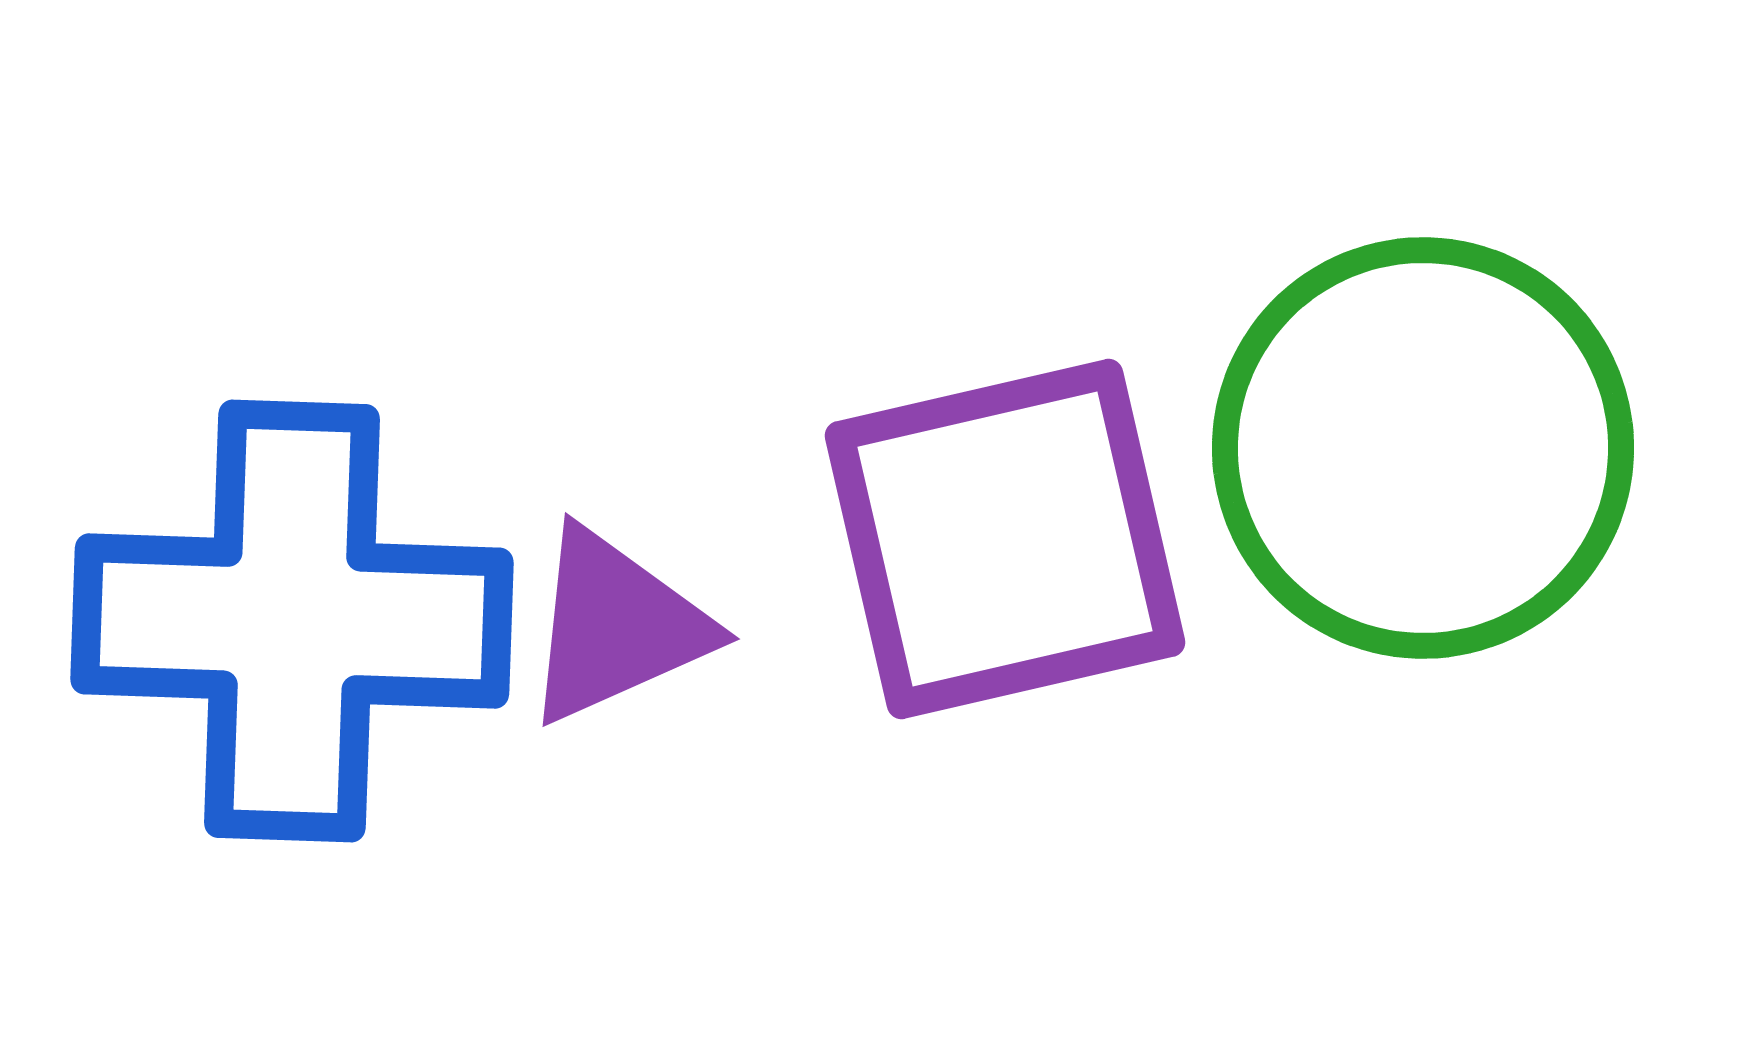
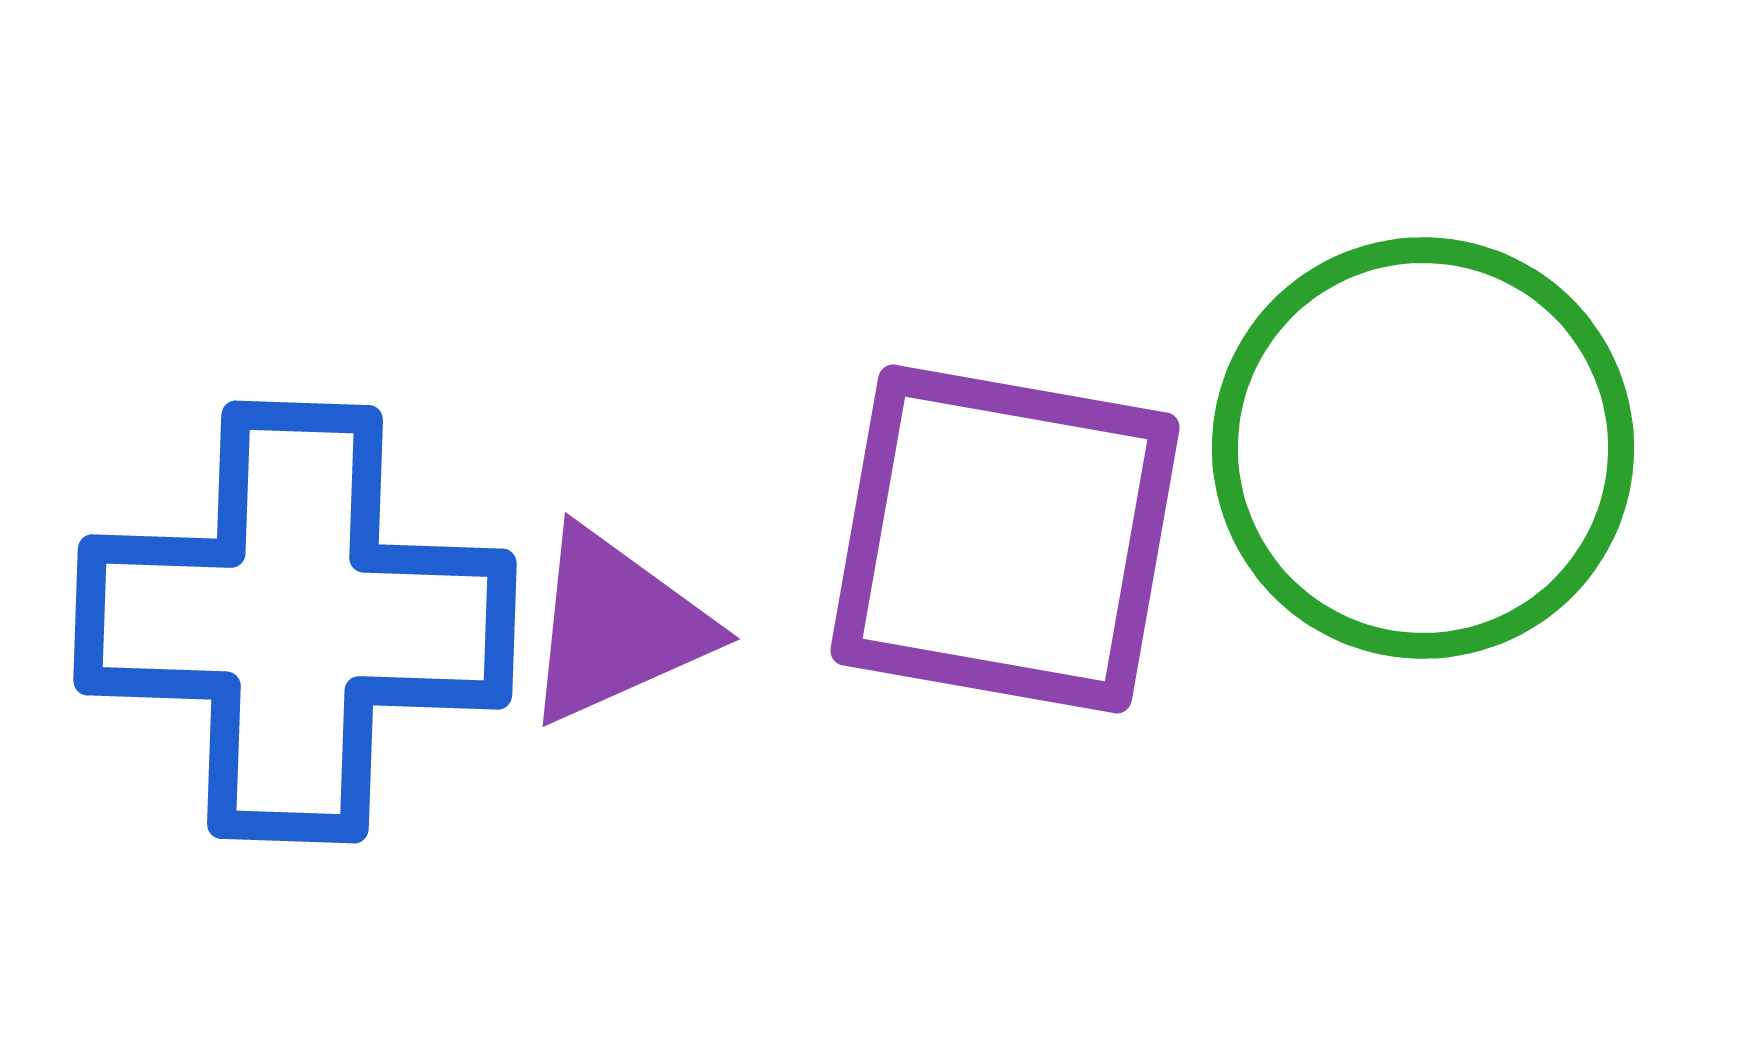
purple square: rotated 23 degrees clockwise
blue cross: moved 3 px right, 1 px down
